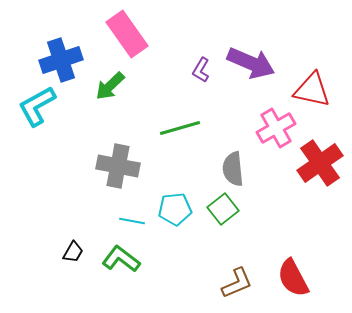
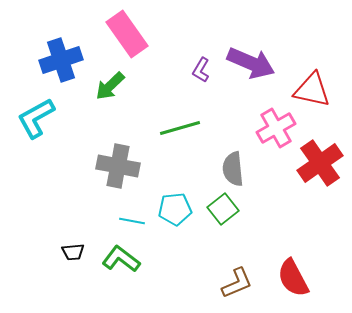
cyan L-shape: moved 1 px left, 12 px down
black trapezoid: rotated 55 degrees clockwise
